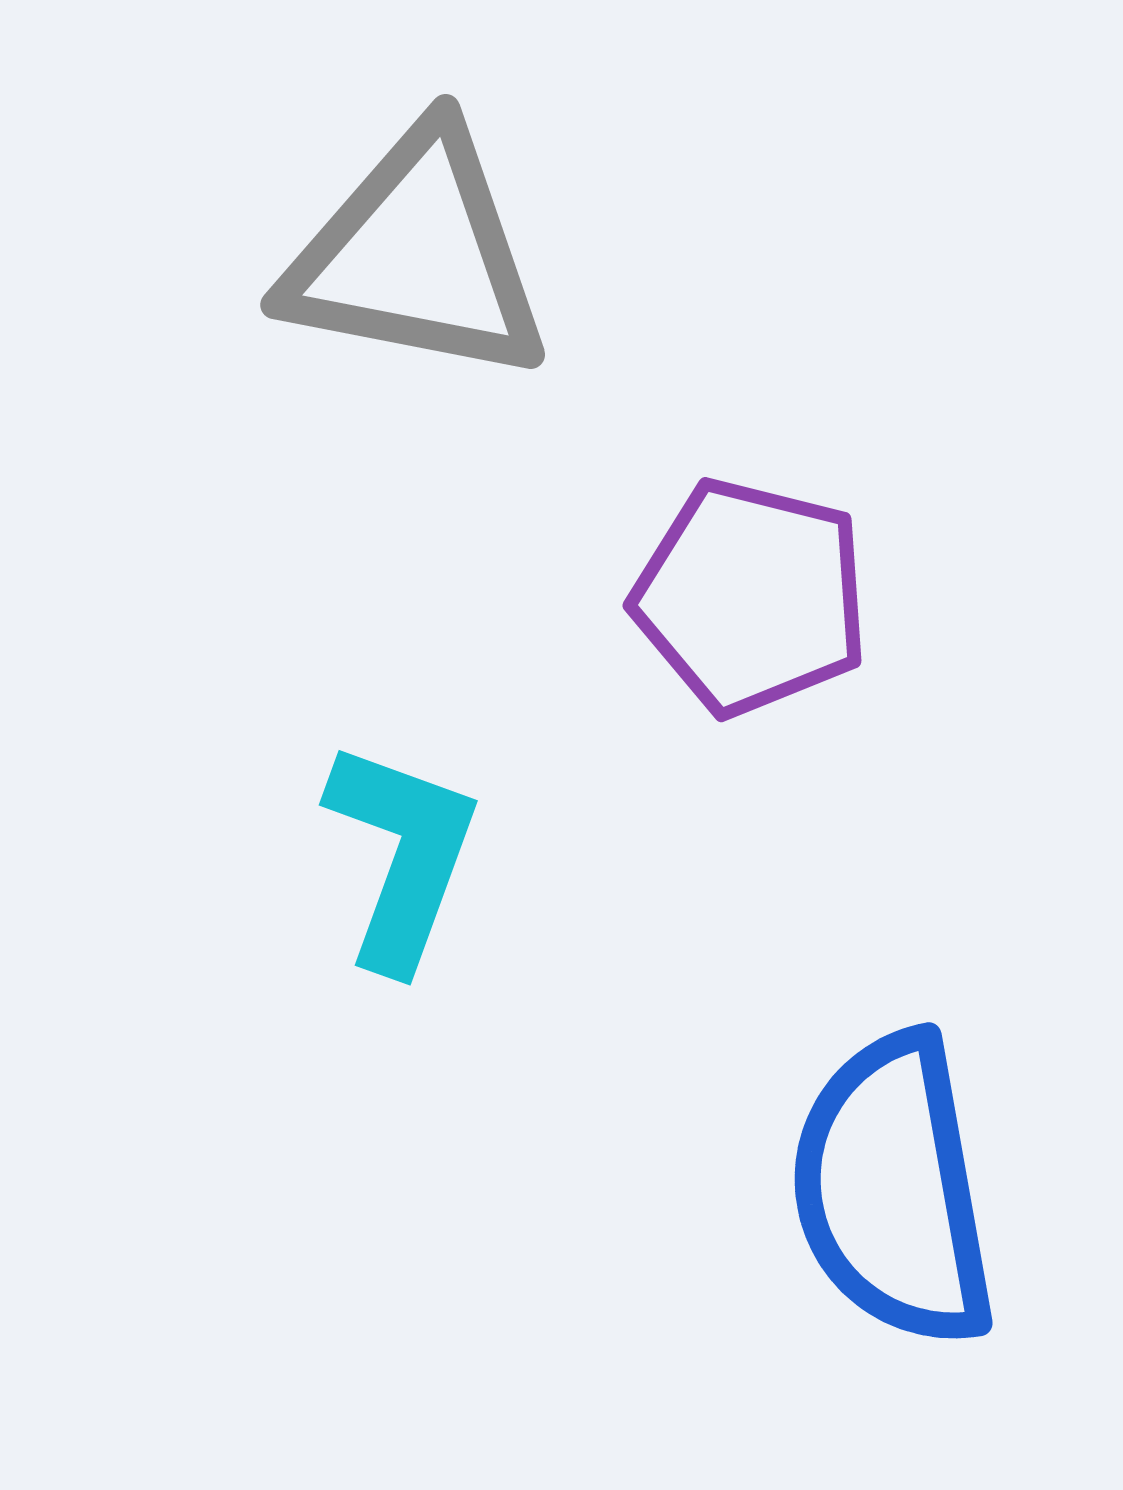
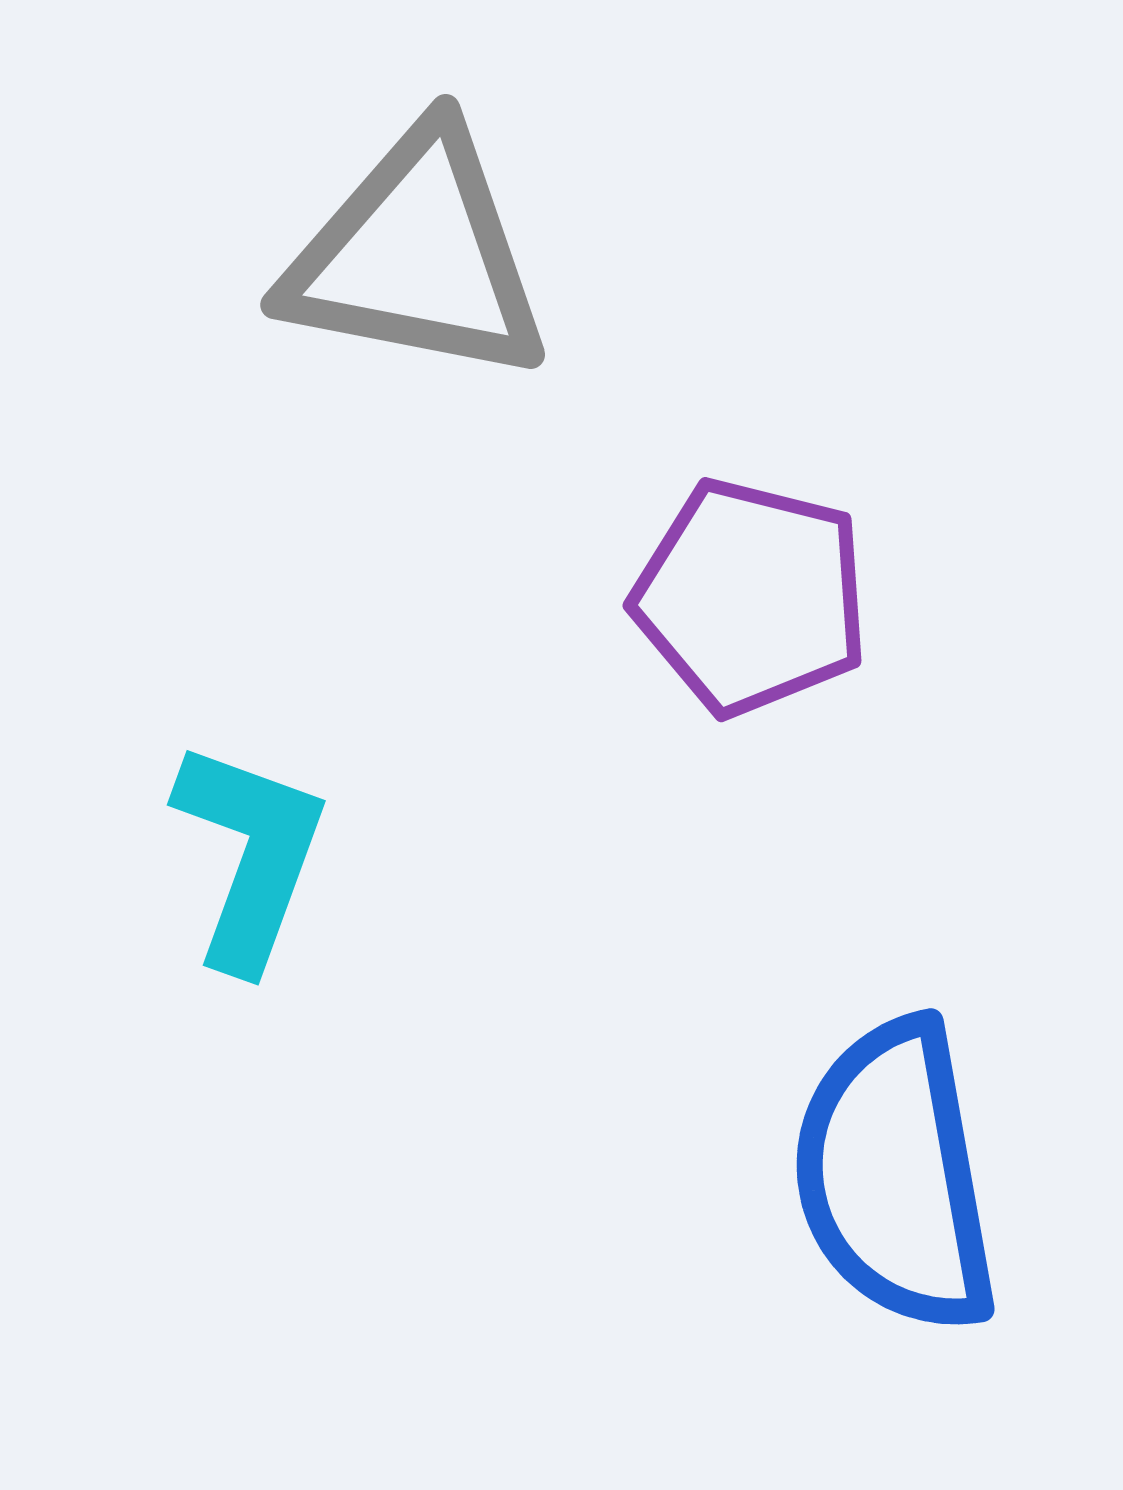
cyan L-shape: moved 152 px left
blue semicircle: moved 2 px right, 14 px up
